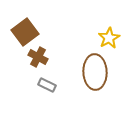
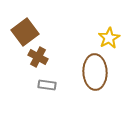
gray rectangle: rotated 18 degrees counterclockwise
